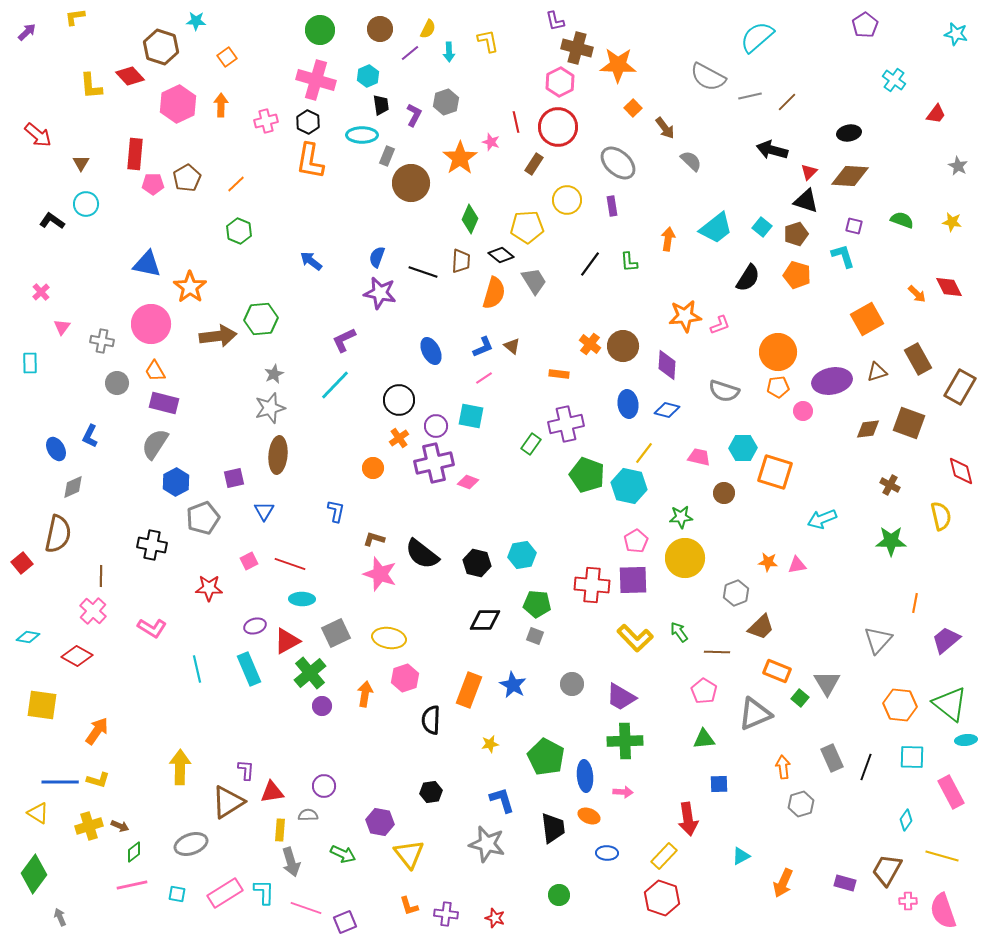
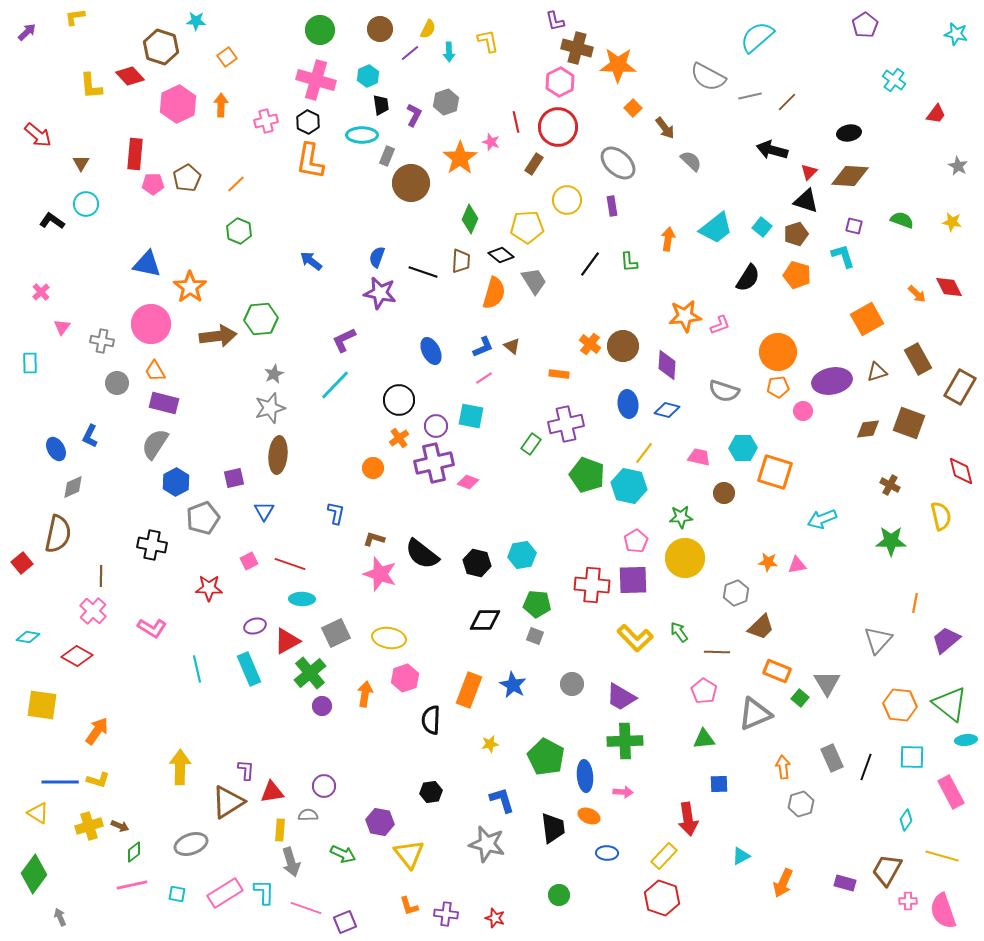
blue L-shape at (336, 511): moved 2 px down
